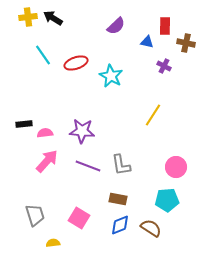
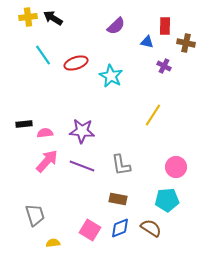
purple line: moved 6 px left
pink square: moved 11 px right, 12 px down
blue diamond: moved 3 px down
